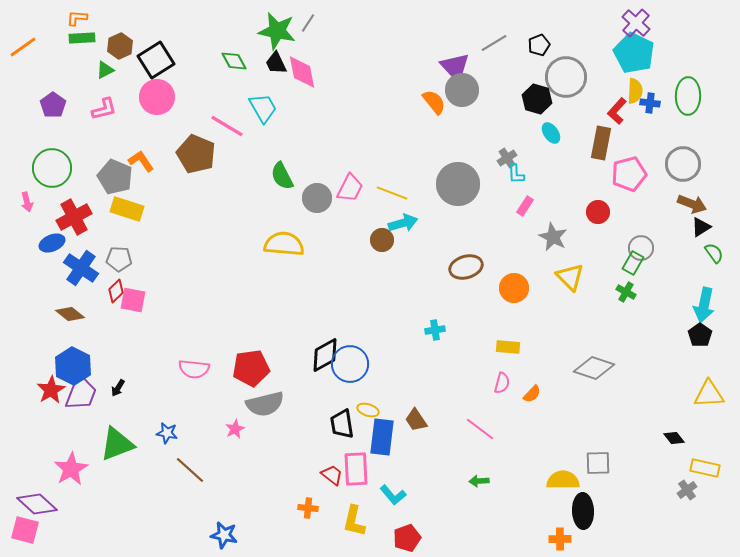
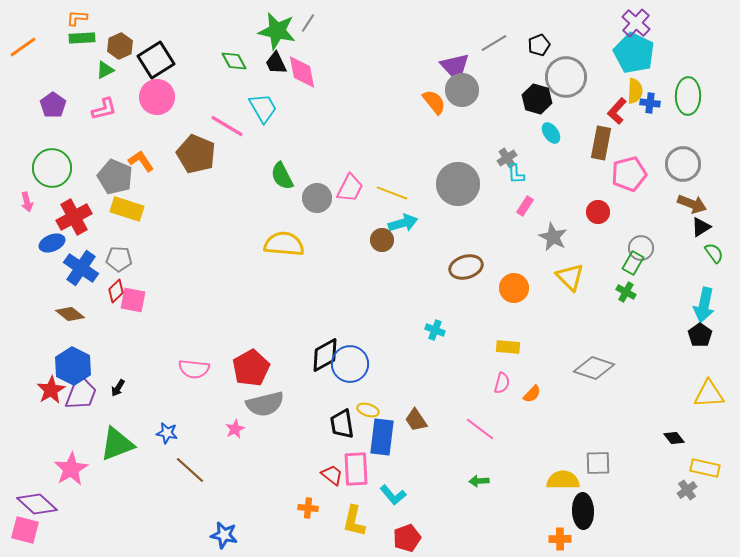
cyan cross at (435, 330): rotated 30 degrees clockwise
red pentagon at (251, 368): rotated 21 degrees counterclockwise
